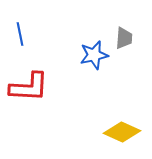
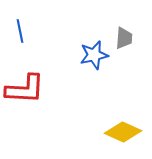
blue line: moved 3 px up
red L-shape: moved 4 px left, 2 px down
yellow diamond: moved 1 px right
